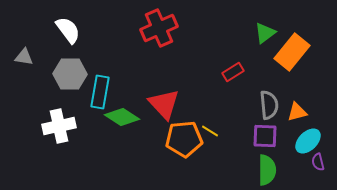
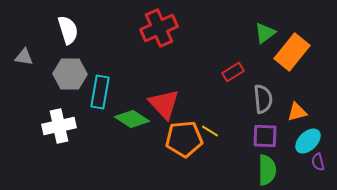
white semicircle: rotated 20 degrees clockwise
gray semicircle: moved 6 px left, 6 px up
green diamond: moved 10 px right, 2 px down
